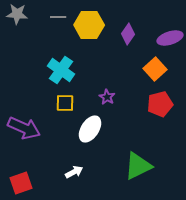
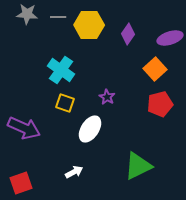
gray star: moved 10 px right
yellow square: rotated 18 degrees clockwise
